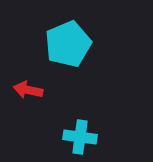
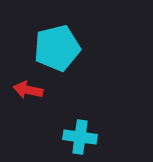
cyan pentagon: moved 11 px left, 4 px down; rotated 9 degrees clockwise
